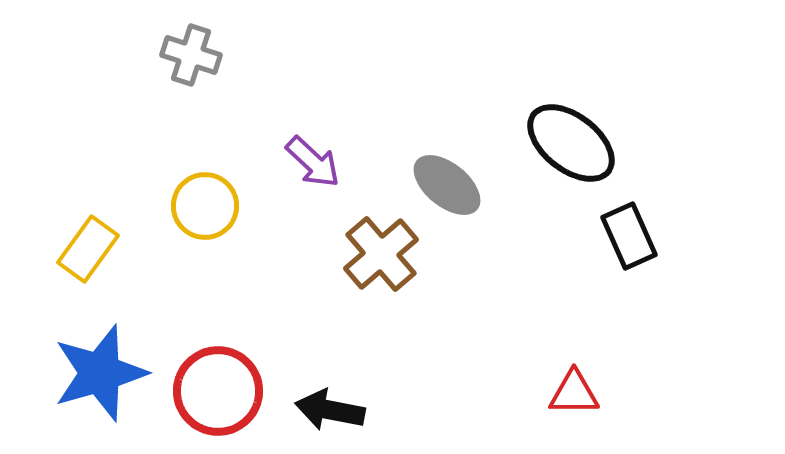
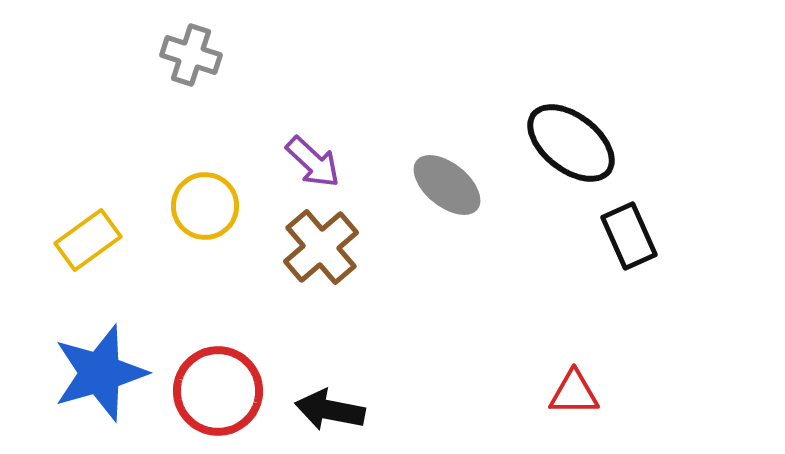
yellow rectangle: moved 9 px up; rotated 18 degrees clockwise
brown cross: moved 60 px left, 7 px up
